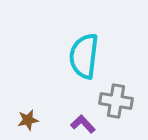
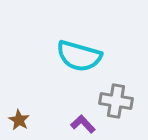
cyan semicircle: moved 5 px left; rotated 81 degrees counterclockwise
brown star: moved 9 px left; rotated 30 degrees counterclockwise
